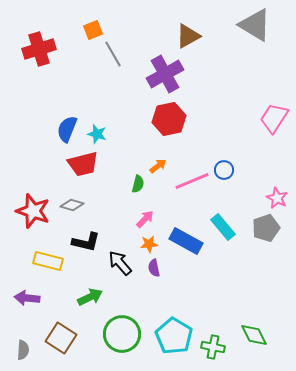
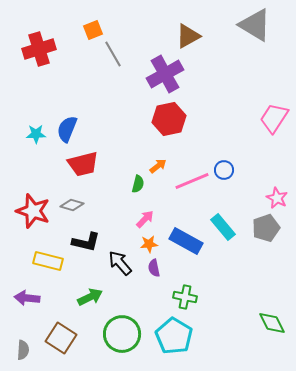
cyan star: moved 61 px left; rotated 18 degrees counterclockwise
green diamond: moved 18 px right, 12 px up
green cross: moved 28 px left, 50 px up
